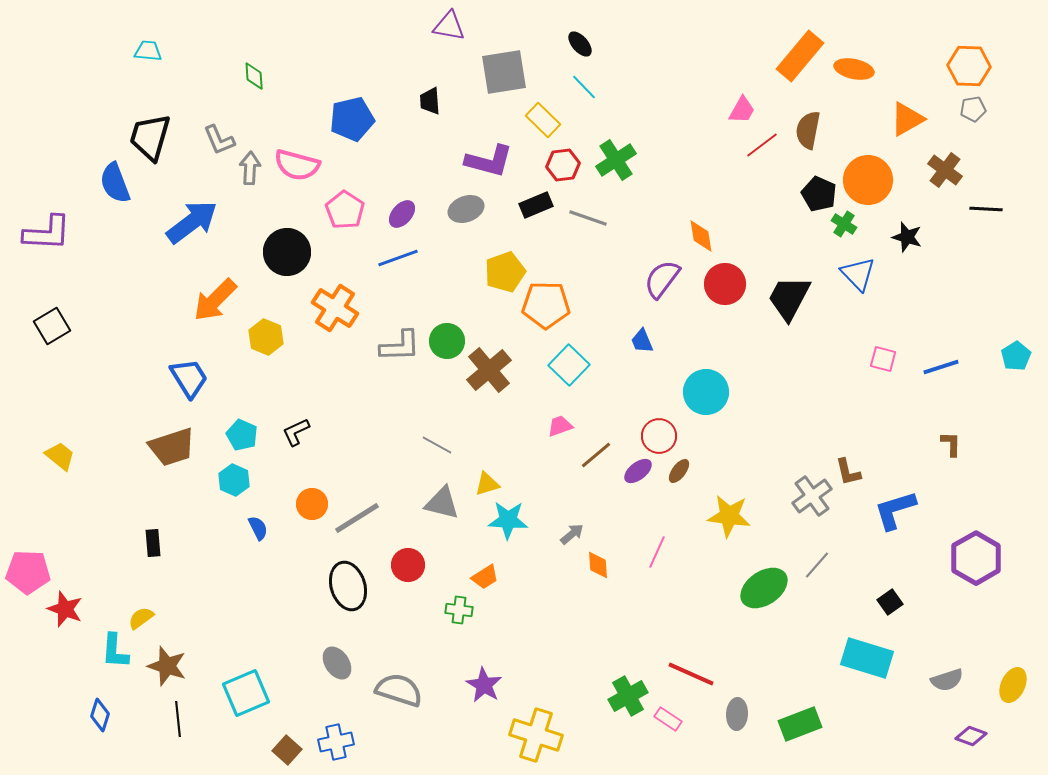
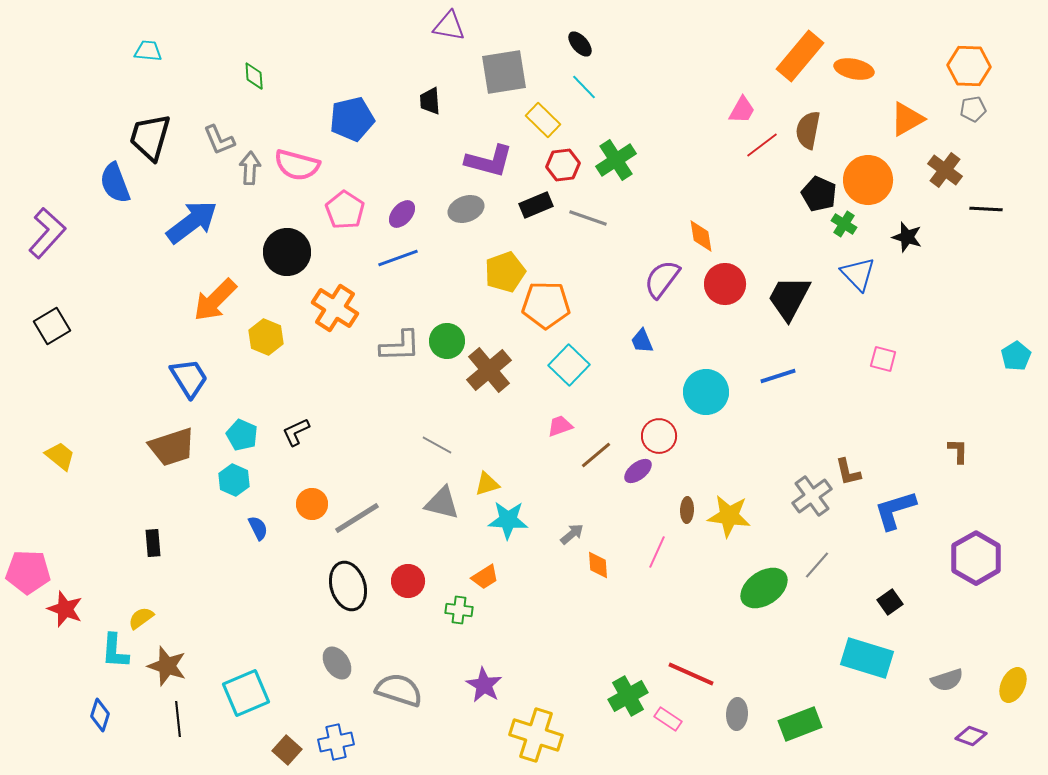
purple L-shape at (47, 233): rotated 51 degrees counterclockwise
blue line at (941, 367): moved 163 px left, 9 px down
brown L-shape at (951, 444): moved 7 px right, 7 px down
brown ellipse at (679, 471): moved 8 px right, 39 px down; rotated 35 degrees counterclockwise
red circle at (408, 565): moved 16 px down
